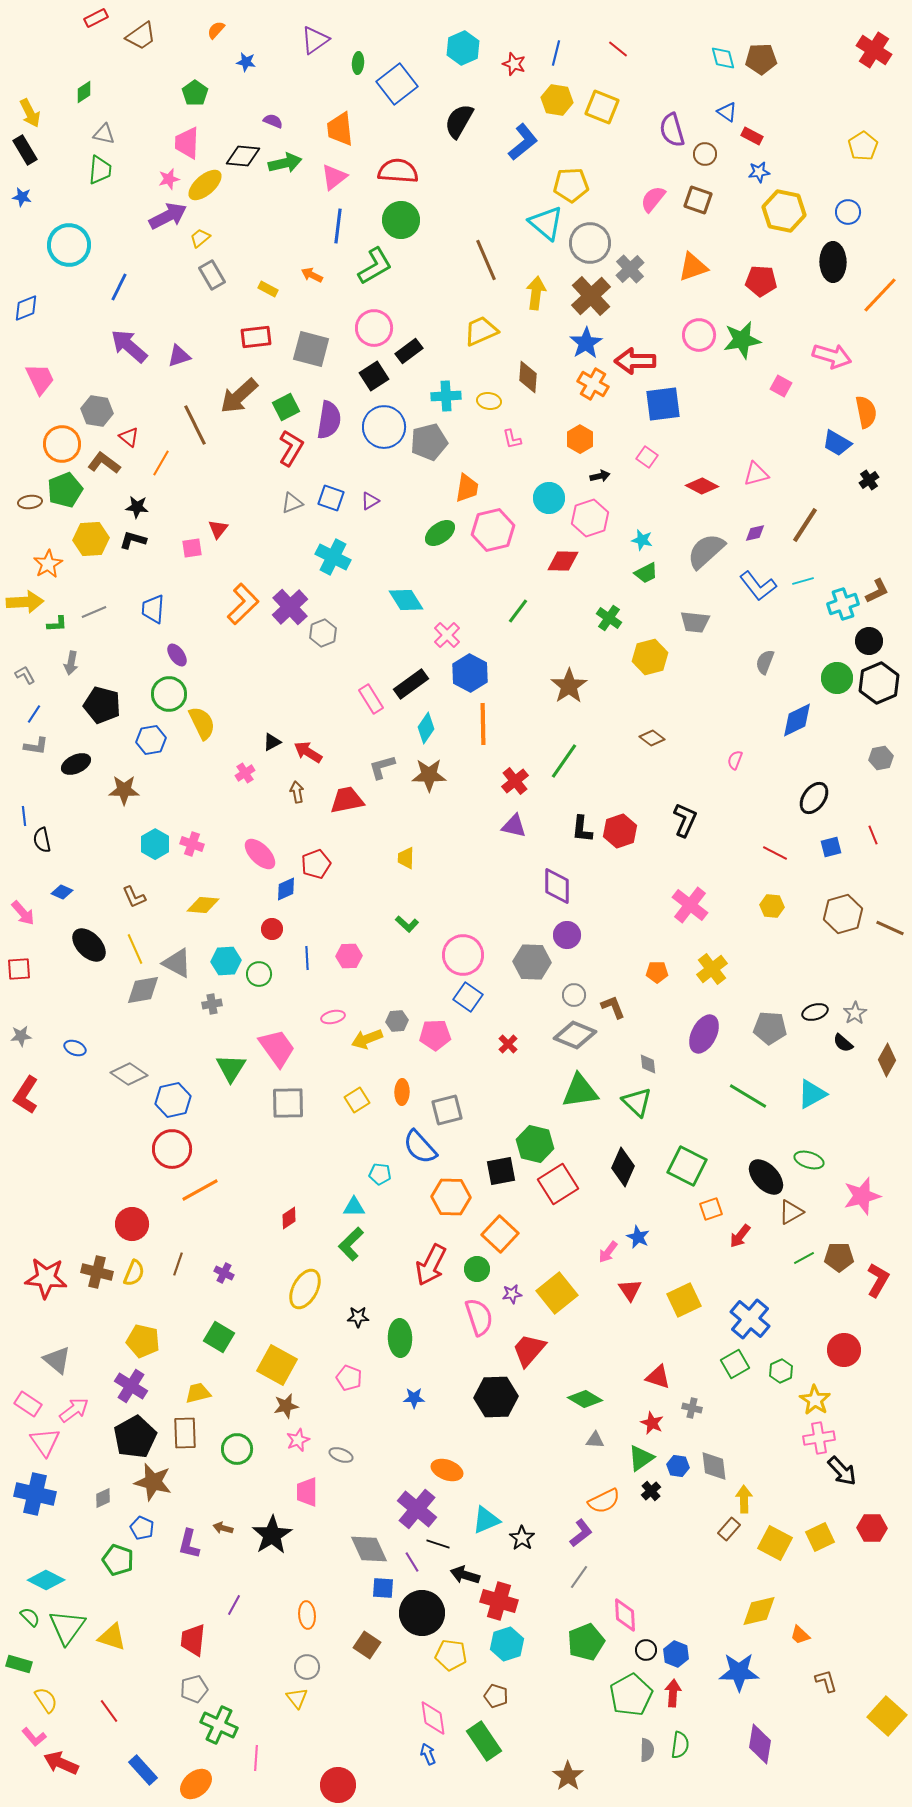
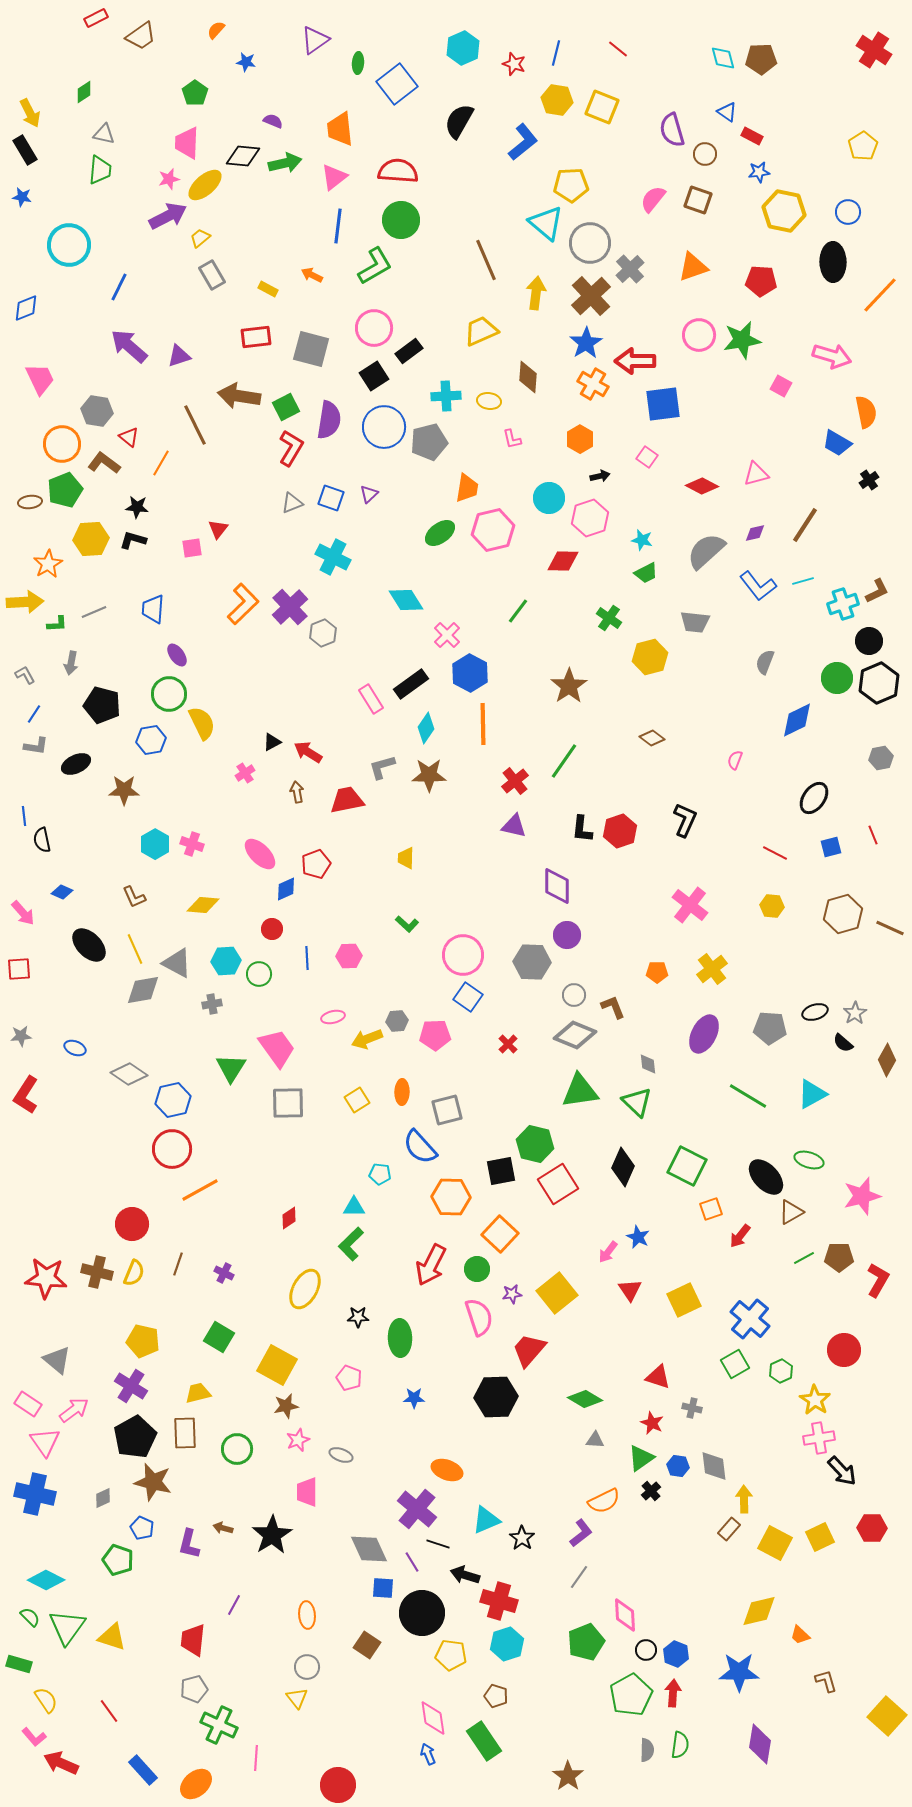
brown arrow at (239, 396): rotated 51 degrees clockwise
purple triangle at (370, 501): moved 1 px left, 7 px up; rotated 12 degrees counterclockwise
